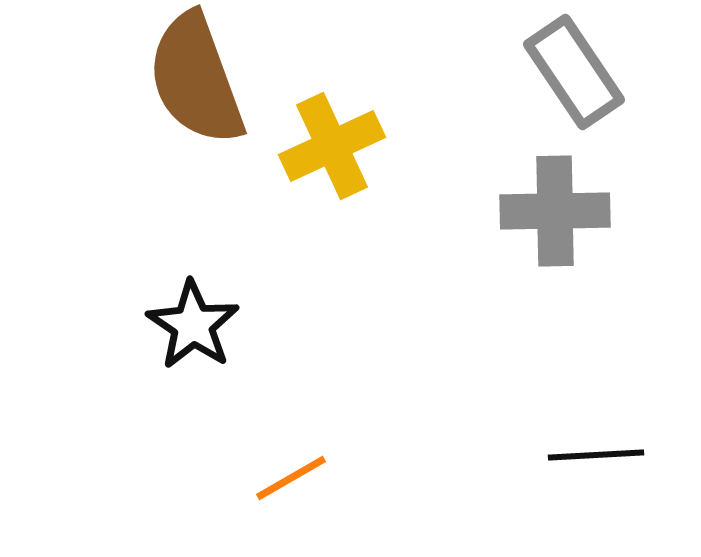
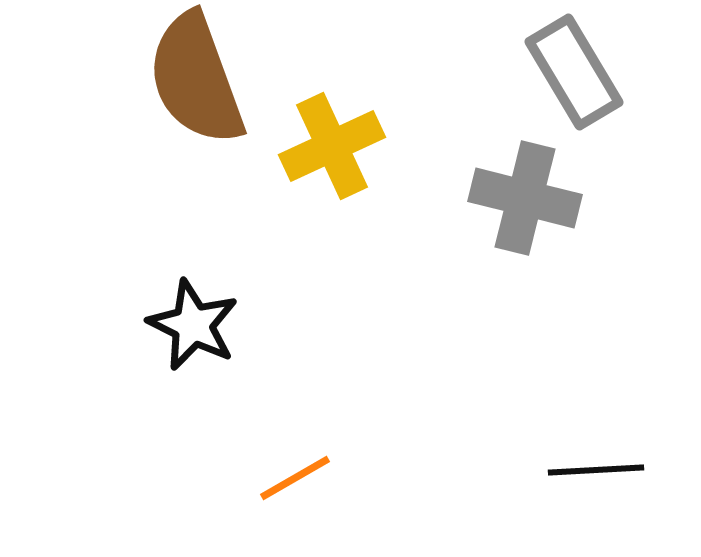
gray rectangle: rotated 3 degrees clockwise
gray cross: moved 30 px left, 13 px up; rotated 15 degrees clockwise
black star: rotated 8 degrees counterclockwise
black line: moved 15 px down
orange line: moved 4 px right
